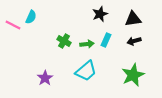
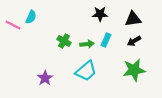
black star: rotated 21 degrees clockwise
black arrow: rotated 16 degrees counterclockwise
green star: moved 1 px right, 5 px up; rotated 15 degrees clockwise
